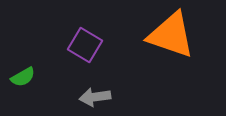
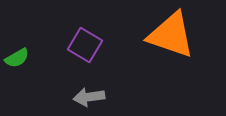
green semicircle: moved 6 px left, 19 px up
gray arrow: moved 6 px left
